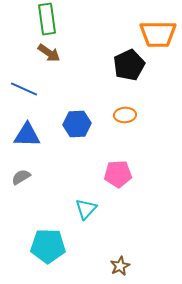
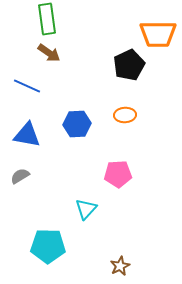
blue line: moved 3 px right, 3 px up
blue triangle: rotated 8 degrees clockwise
gray semicircle: moved 1 px left, 1 px up
